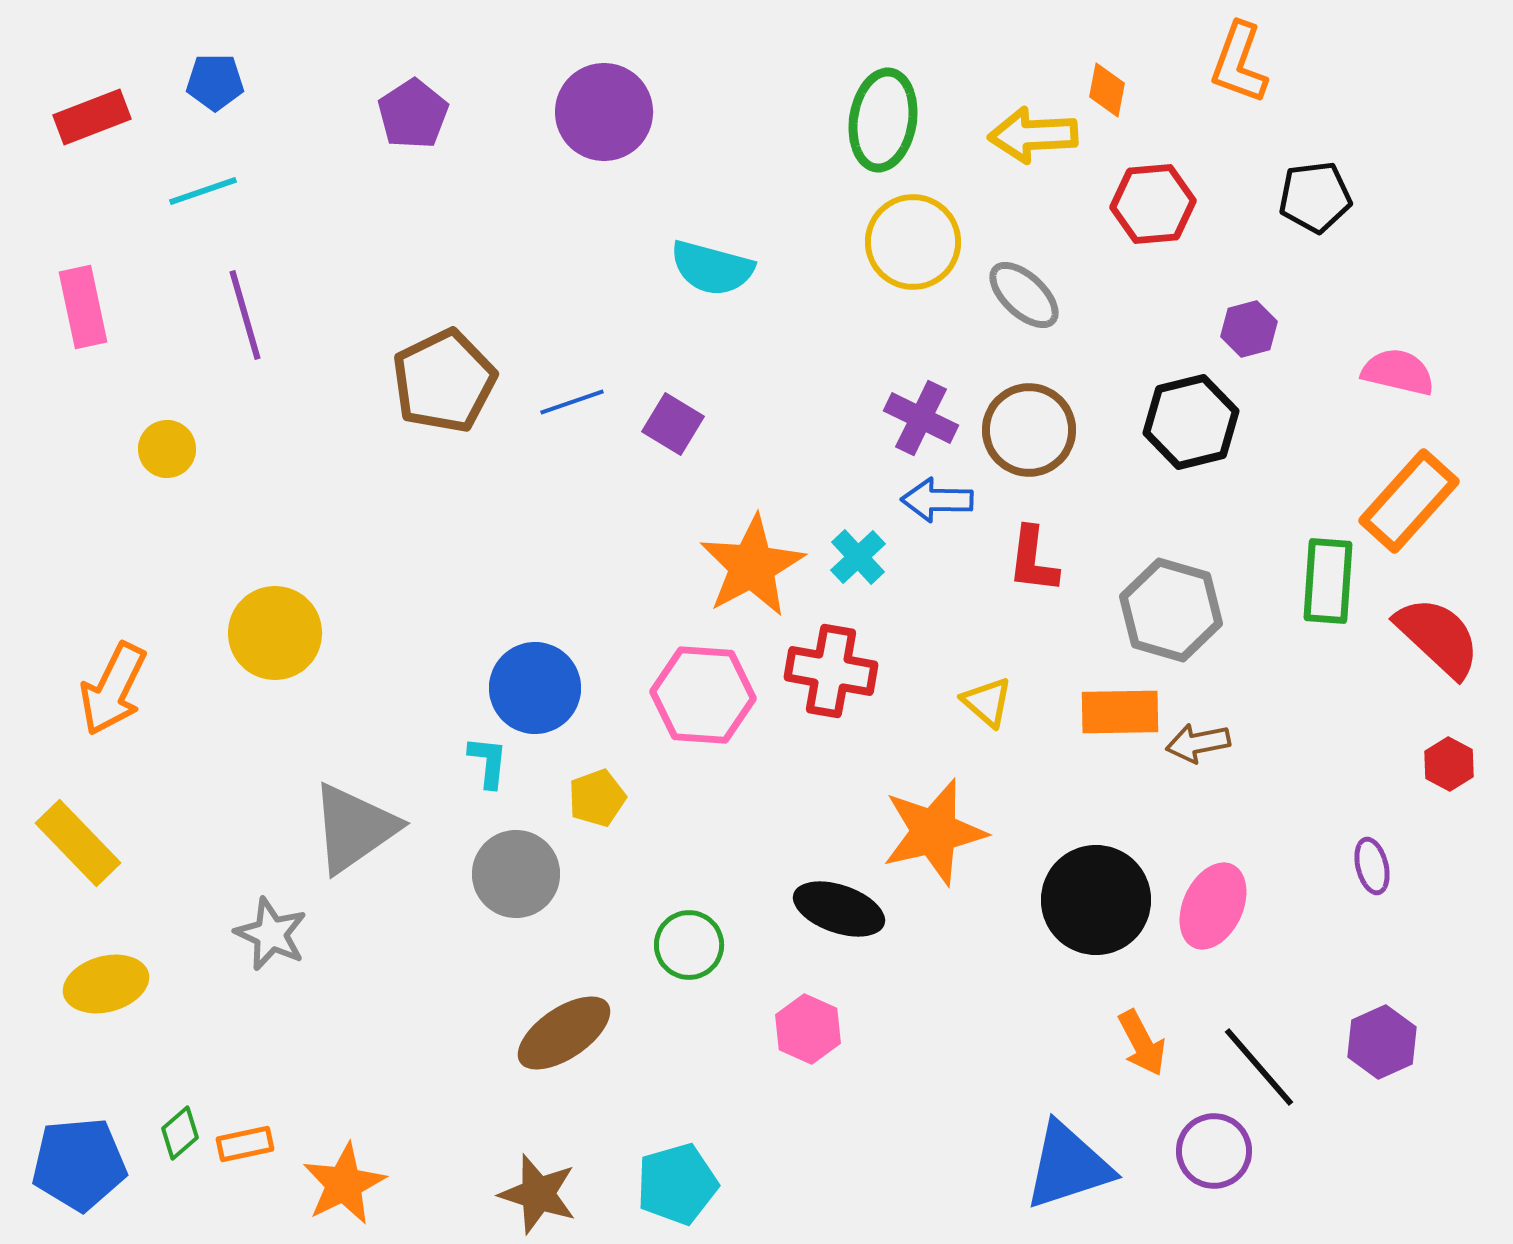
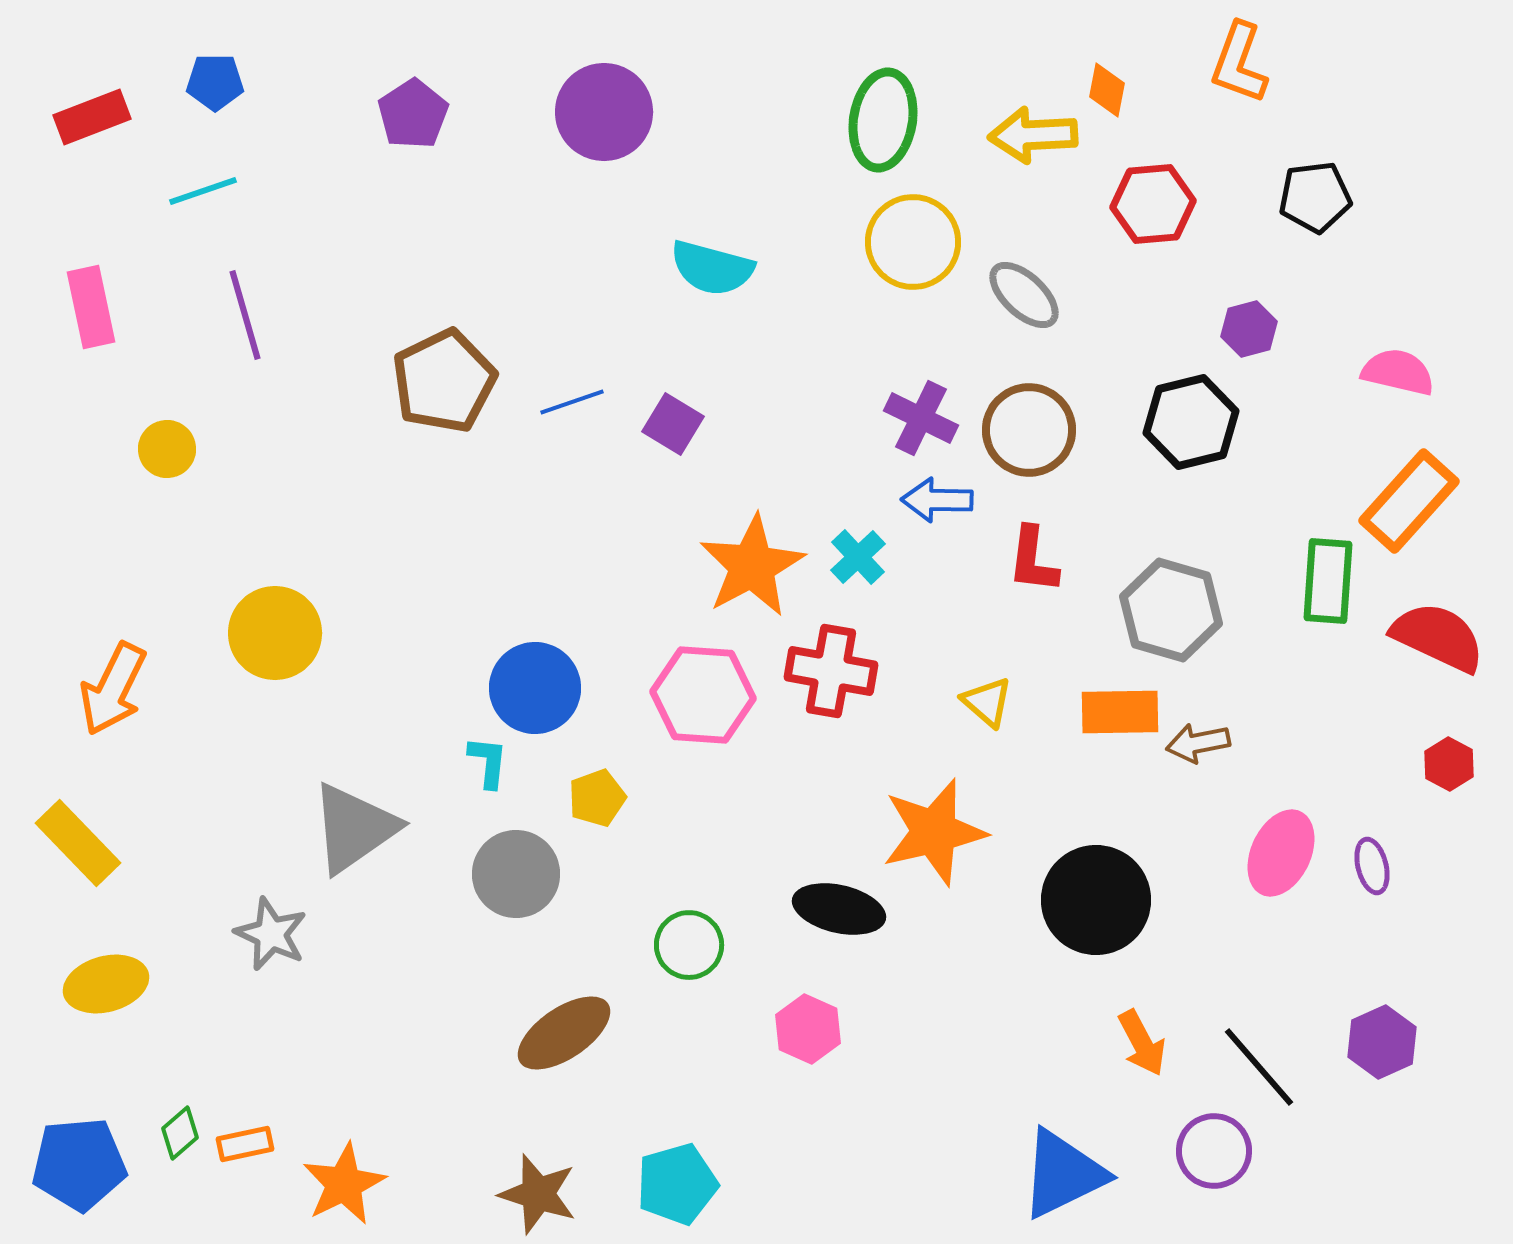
pink rectangle at (83, 307): moved 8 px right
red semicircle at (1438, 637): rotated 18 degrees counterclockwise
pink ellipse at (1213, 906): moved 68 px right, 53 px up
black ellipse at (839, 909): rotated 6 degrees counterclockwise
blue triangle at (1068, 1166): moved 5 px left, 8 px down; rotated 8 degrees counterclockwise
